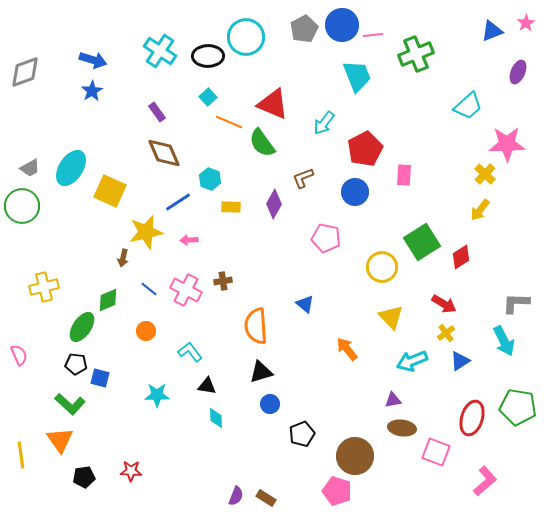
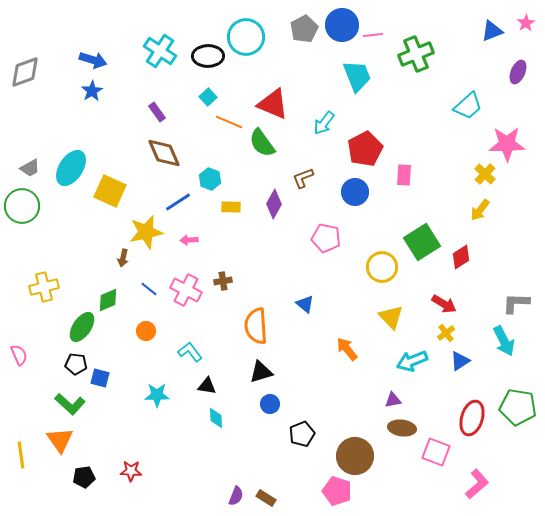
pink L-shape at (485, 481): moved 8 px left, 3 px down
